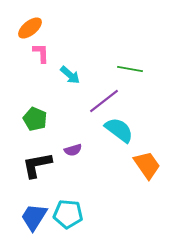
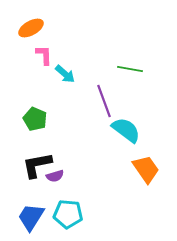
orange ellipse: moved 1 px right; rotated 10 degrees clockwise
pink L-shape: moved 3 px right, 2 px down
cyan arrow: moved 5 px left, 1 px up
purple line: rotated 72 degrees counterclockwise
cyan semicircle: moved 7 px right
purple semicircle: moved 18 px left, 26 px down
orange trapezoid: moved 1 px left, 4 px down
blue trapezoid: moved 3 px left
